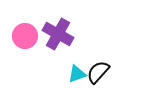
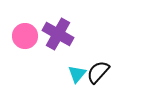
cyan triangle: rotated 30 degrees counterclockwise
